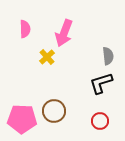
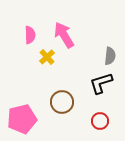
pink semicircle: moved 5 px right, 6 px down
pink arrow: moved 2 px down; rotated 128 degrees clockwise
gray semicircle: moved 2 px right; rotated 12 degrees clockwise
brown circle: moved 8 px right, 9 px up
pink pentagon: rotated 16 degrees counterclockwise
